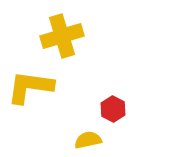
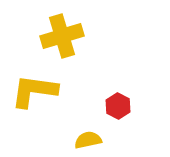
yellow L-shape: moved 4 px right, 4 px down
red hexagon: moved 5 px right, 3 px up
